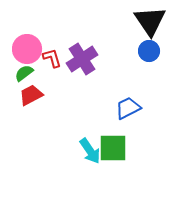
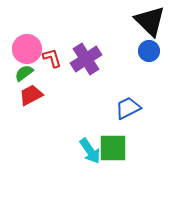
black triangle: rotated 12 degrees counterclockwise
purple cross: moved 4 px right
